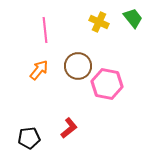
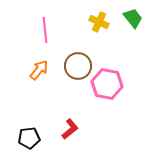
red L-shape: moved 1 px right, 1 px down
